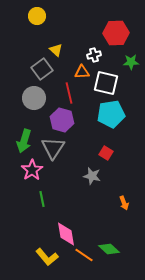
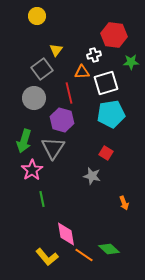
red hexagon: moved 2 px left, 2 px down; rotated 10 degrees clockwise
yellow triangle: rotated 24 degrees clockwise
white square: rotated 30 degrees counterclockwise
